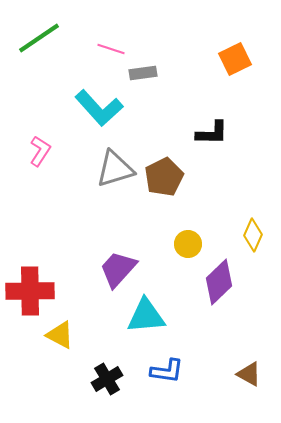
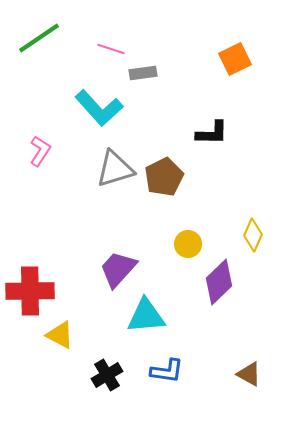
black cross: moved 4 px up
